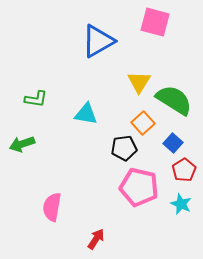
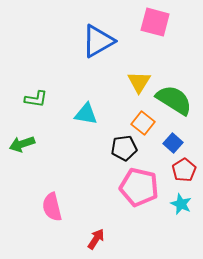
orange square: rotated 10 degrees counterclockwise
pink semicircle: rotated 24 degrees counterclockwise
